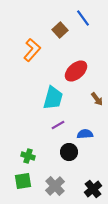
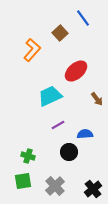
brown square: moved 3 px down
cyan trapezoid: moved 3 px left, 2 px up; rotated 130 degrees counterclockwise
